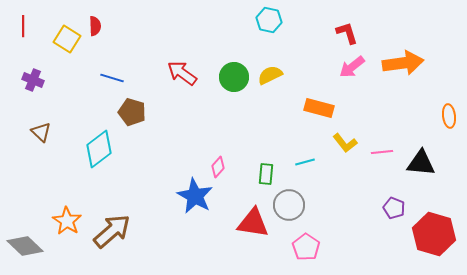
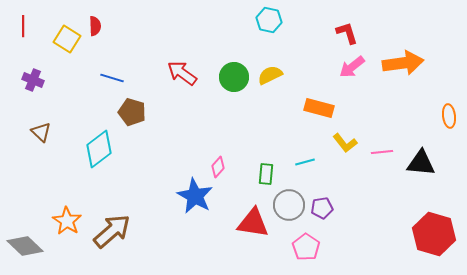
purple pentagon: moved 72 px left; rotated 30 degrees counterclockwise
